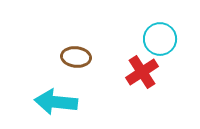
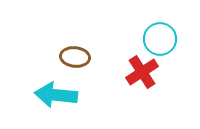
brown ellipse: moved 1 px left
cyan arrow: moved 7 px up
